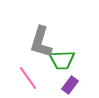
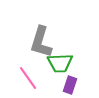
green trapezoid: moved 2 px left, 3 px down
purple rectangle: rotated 18 degrees counterclockwise
